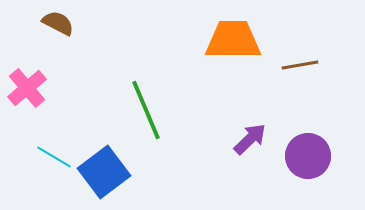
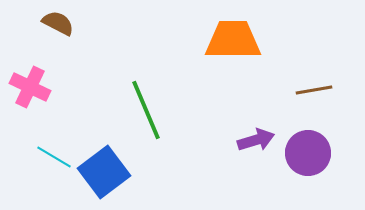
brown line: moved 14 px right, 25 px down
pink cross: moved 3 px right, 1 px up; rotated 24 degrees counterclockwise
purple arrow: moved 6 px right, 1 px down; rotated 27 degrees clockwise
purple circle: moved 3 px up
